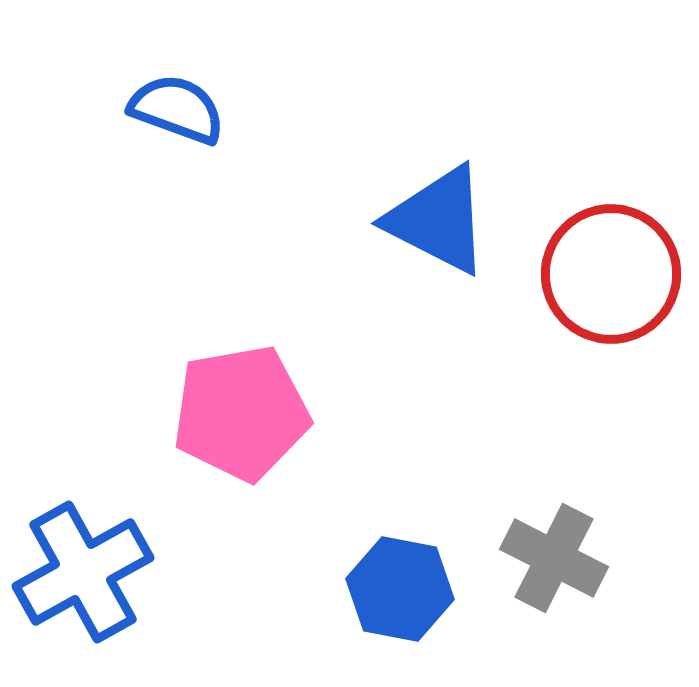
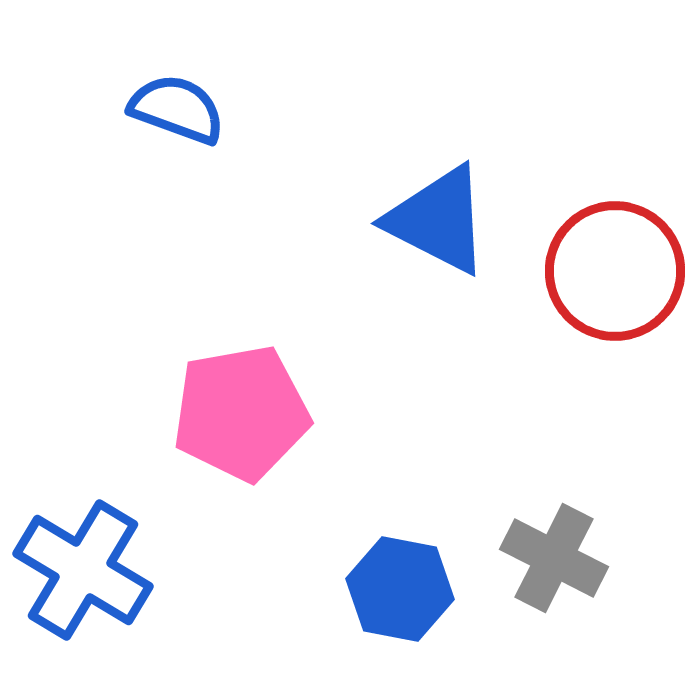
red circle: moved 4 px right, 3 px up
blue cross: moved 2 px up; rotated 30 degrees counterclockwise
